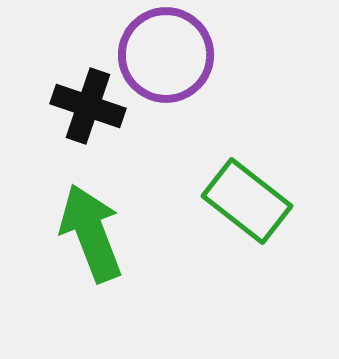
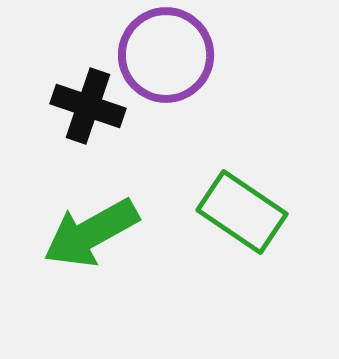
green rectangle: moved 5 px left, 11 px down; rotated 4 degrees counterclockwise
green arrow: rotated 98 degrees counterclockwise
